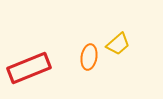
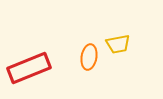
yellow trapezoid: rotated 30 degrees clockwise
